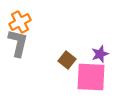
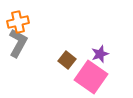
orange cross: moved 2 px left; rotated 15 degrees clockwise
gray L-shape: rotated 16 degrees clockwise
pink square: rotated 32 degrees clockwise
